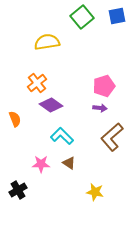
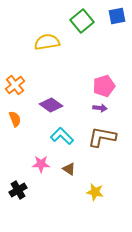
green square: moved 4 px down
orange cross: moved 22 px left, 2 px down
brown L-shape: moved 10 px left; rotated 52 degrees clockwise
brown triangle: moved 6 px down
